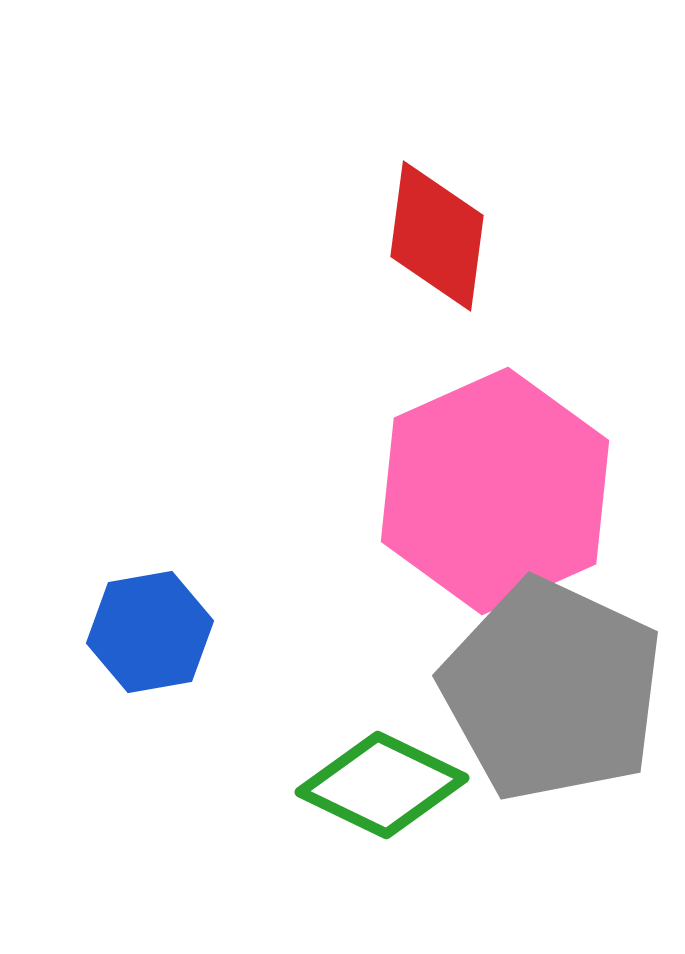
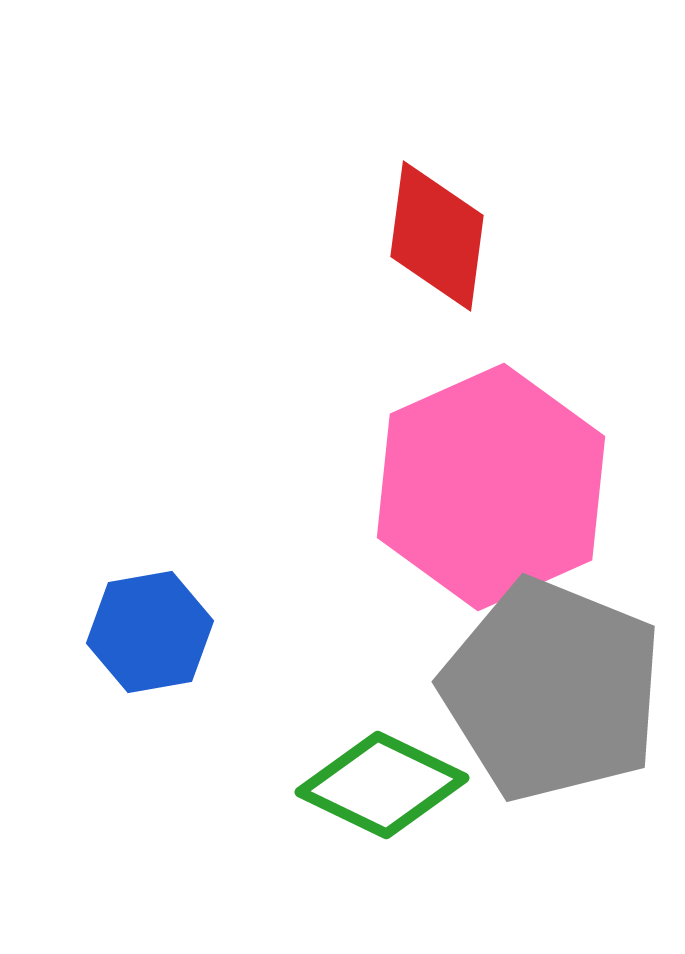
pink hexagon: moved 4 px left, 4 px up
gray pentagon: rotated 3 degrees counterclockwise
